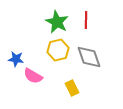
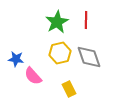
green star: rotated 15 degrees clockwise
yellow hexagon: moved 2 px right, 3 px down
pink semicircle: rotated 18 degrees clockwise
yellow rectangle: moved 3 px left, 1 px down
